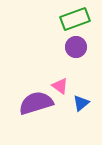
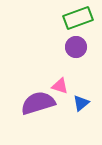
green rectangle: moved 3 px right, 1 px up
pink triangle: rotated 18 degrees counterclockwise
purple semicircle: moved 2 px right
